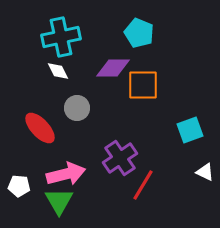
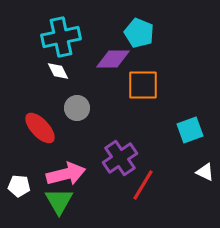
purple diamond: moved 9 px up
